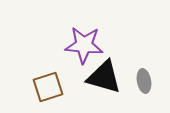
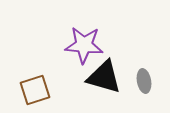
brown square: moved 13 px left, 3 px down
